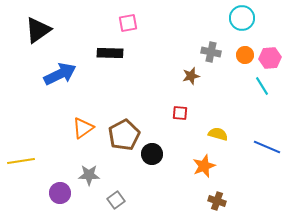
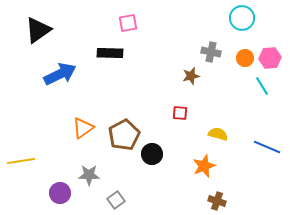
orange circle: moved 3 px down
